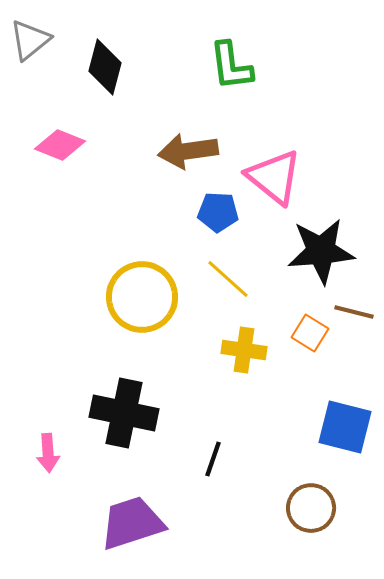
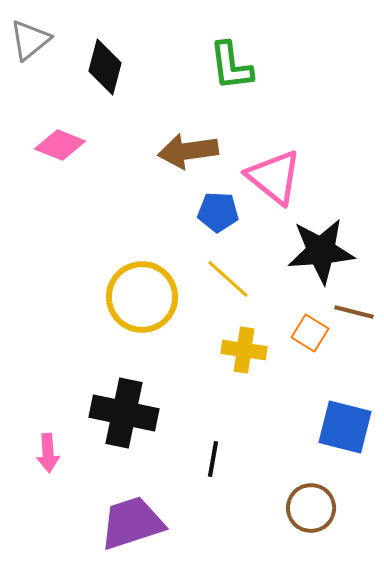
black line: rotated 9 degrees counterclockwise
